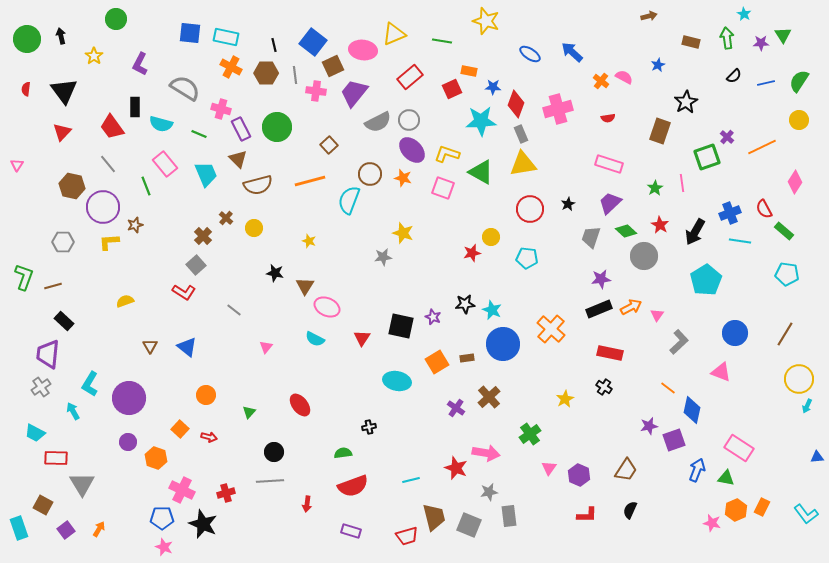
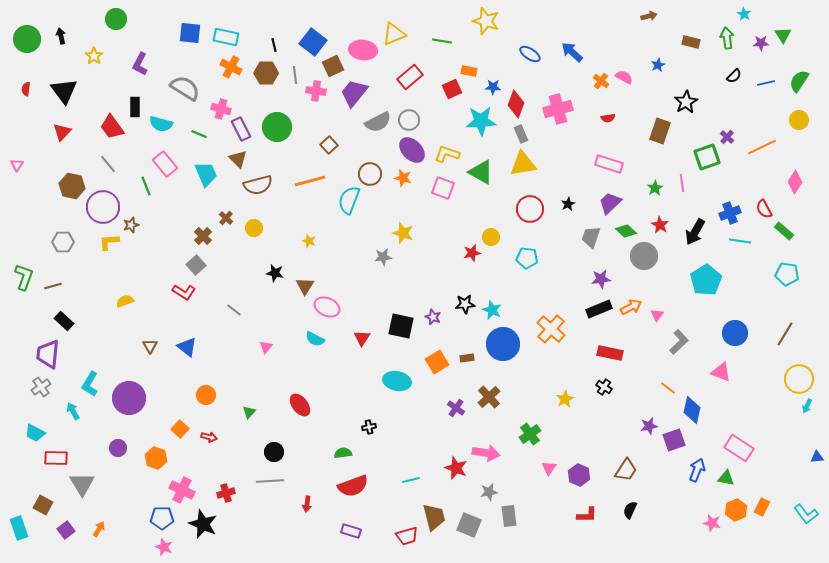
brown star at (135, 225): moved 4 px left
purple circle at (128, 442): moved 10 px left, 6 px down
